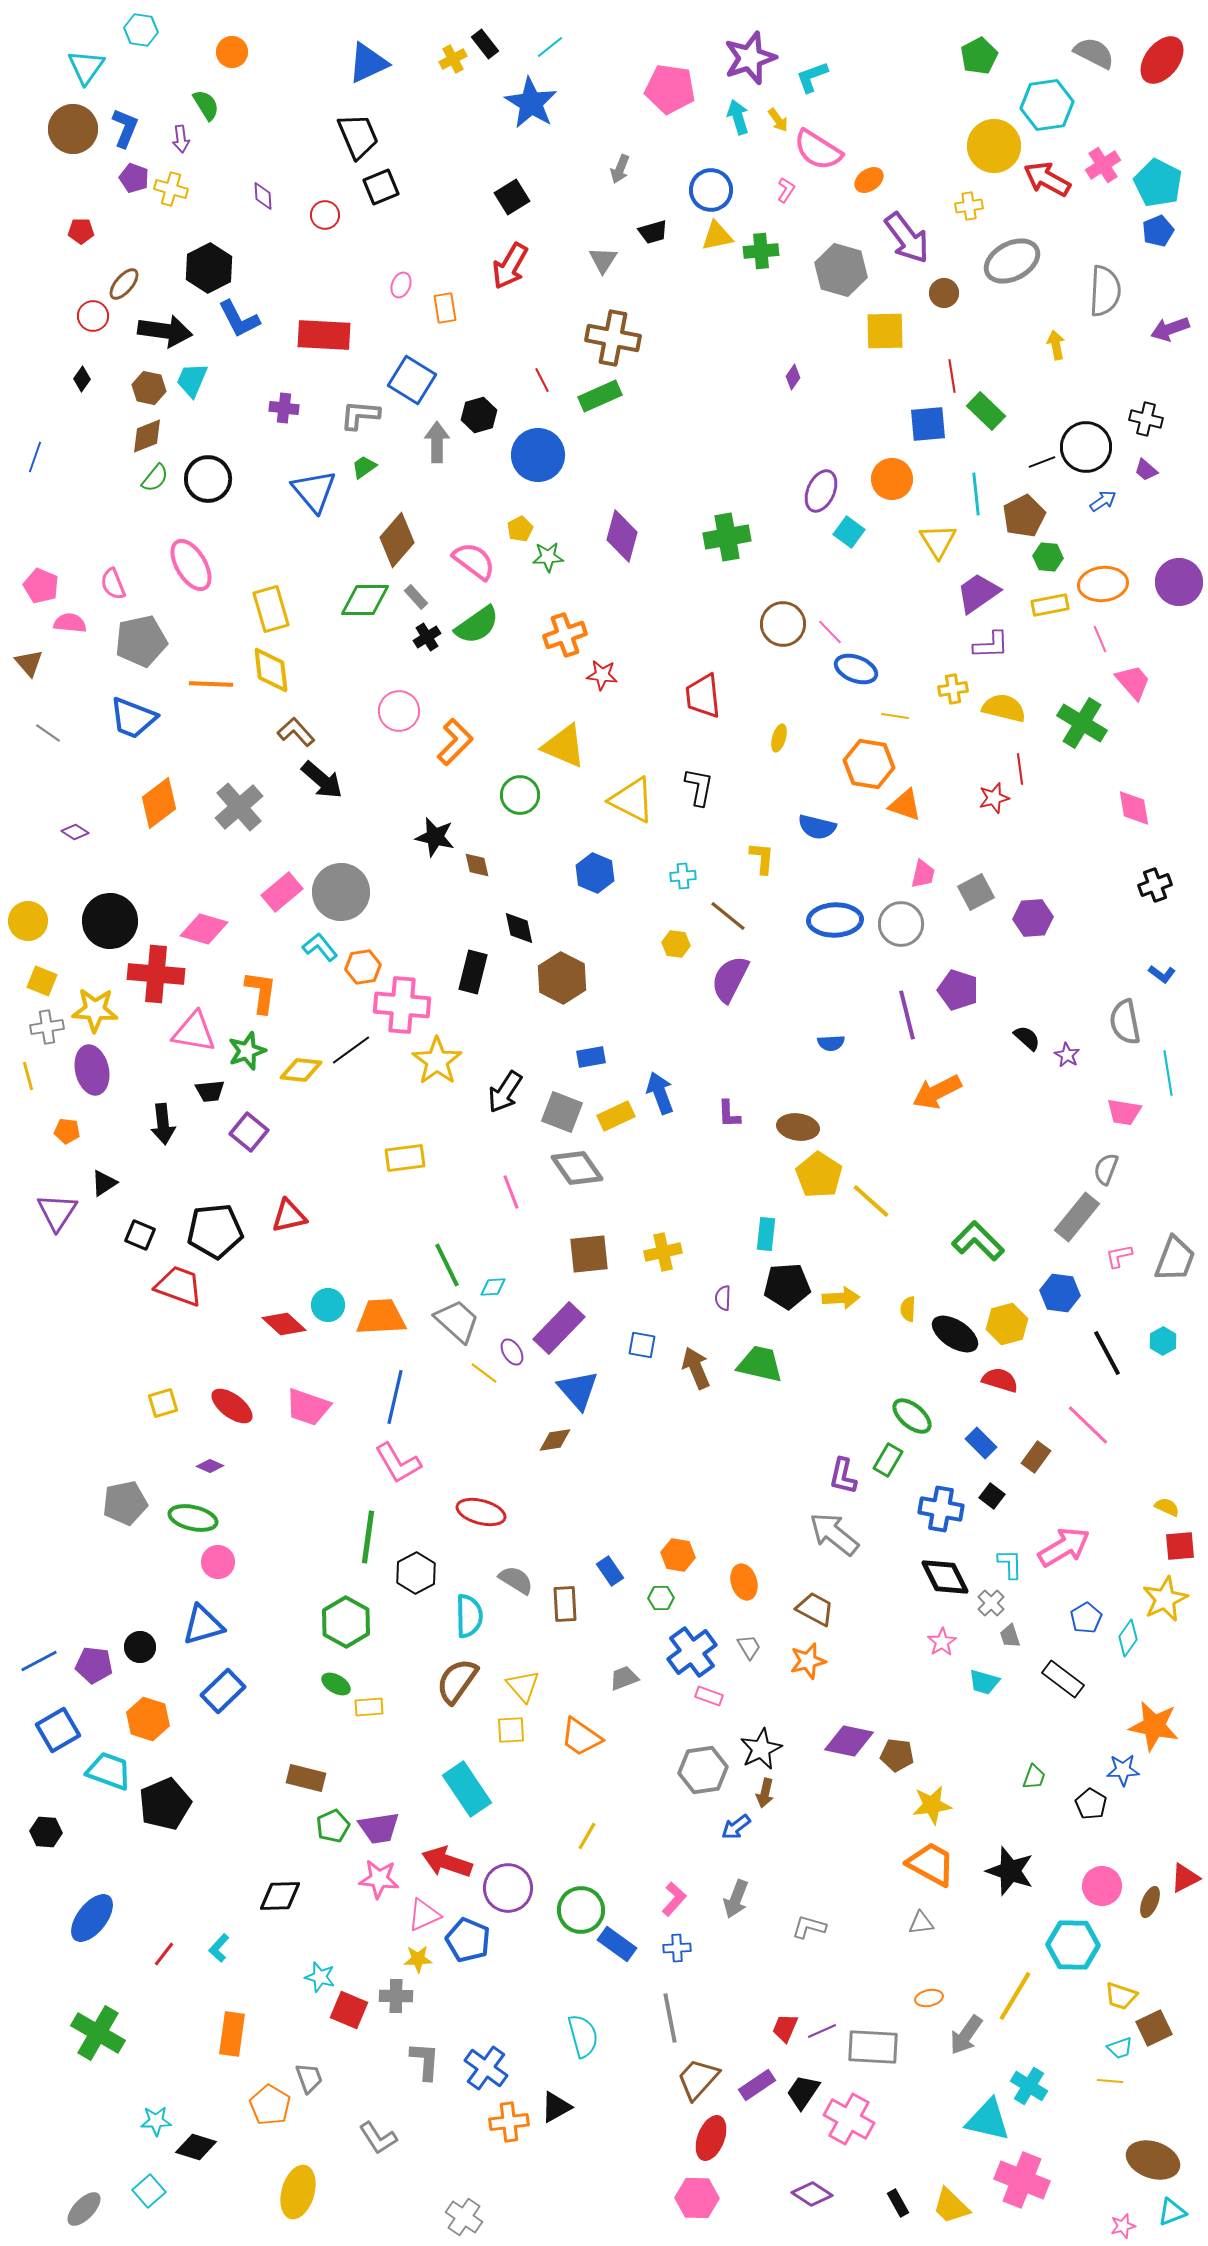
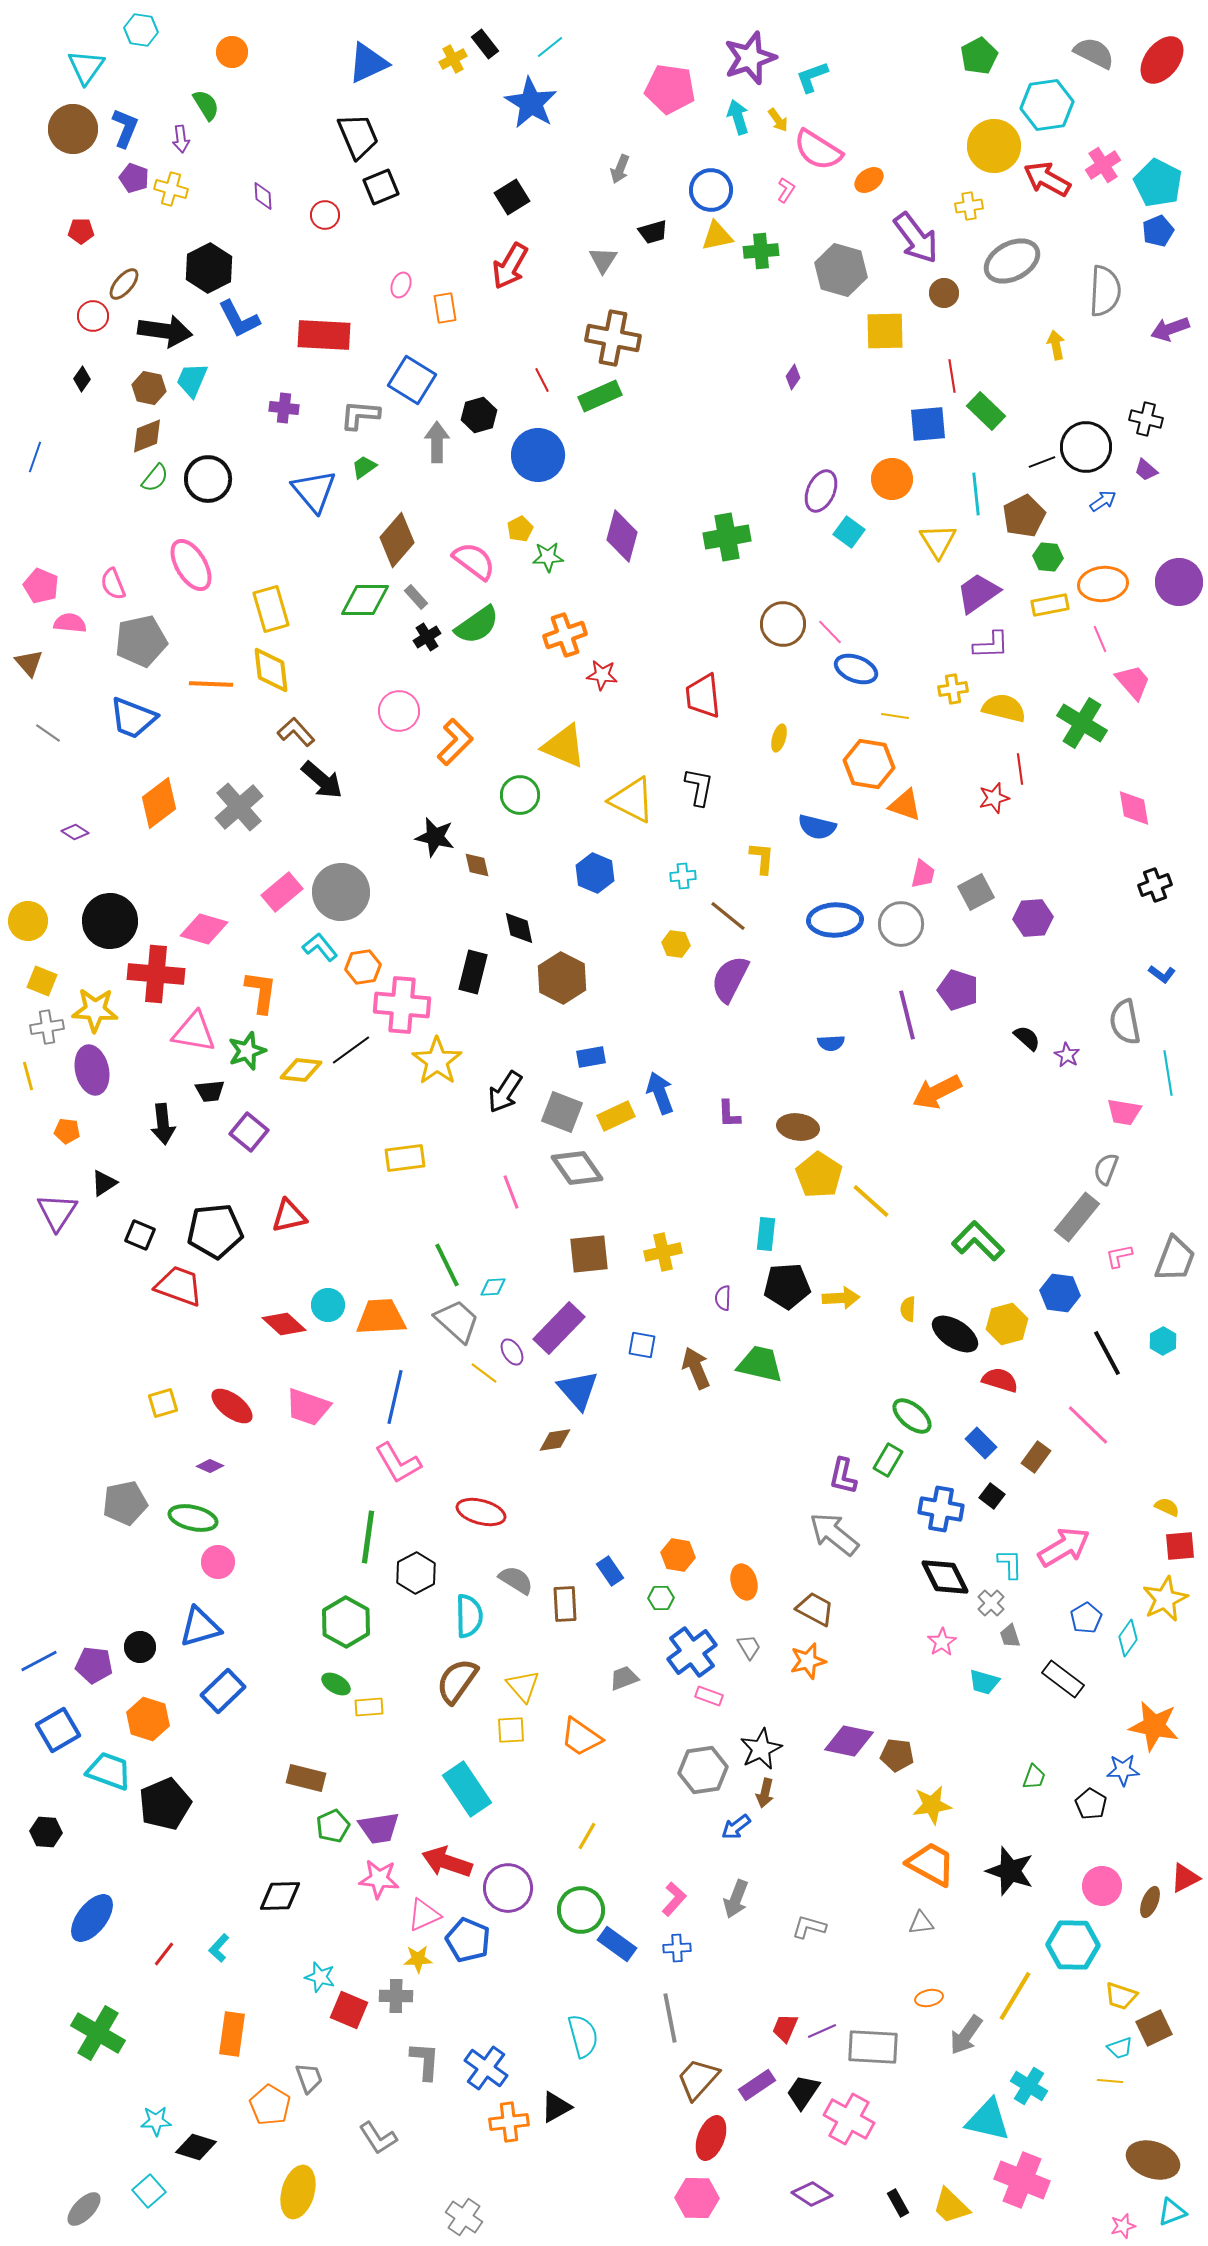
purple arrow at (907, 238): moved 9 px right
blue triangle at (203, 1625): moved 3 px left, 2 px down
